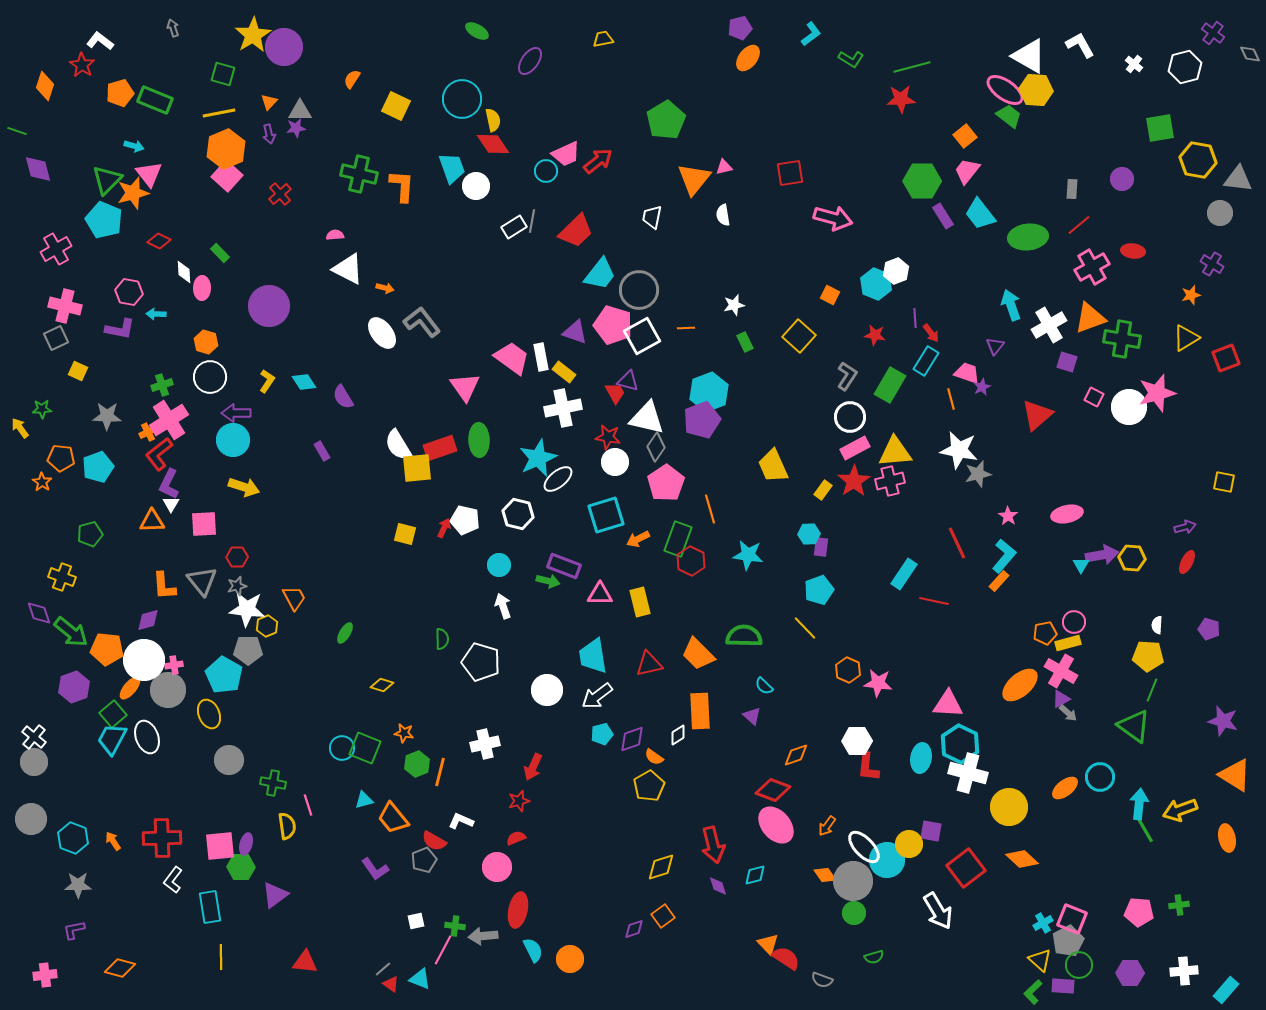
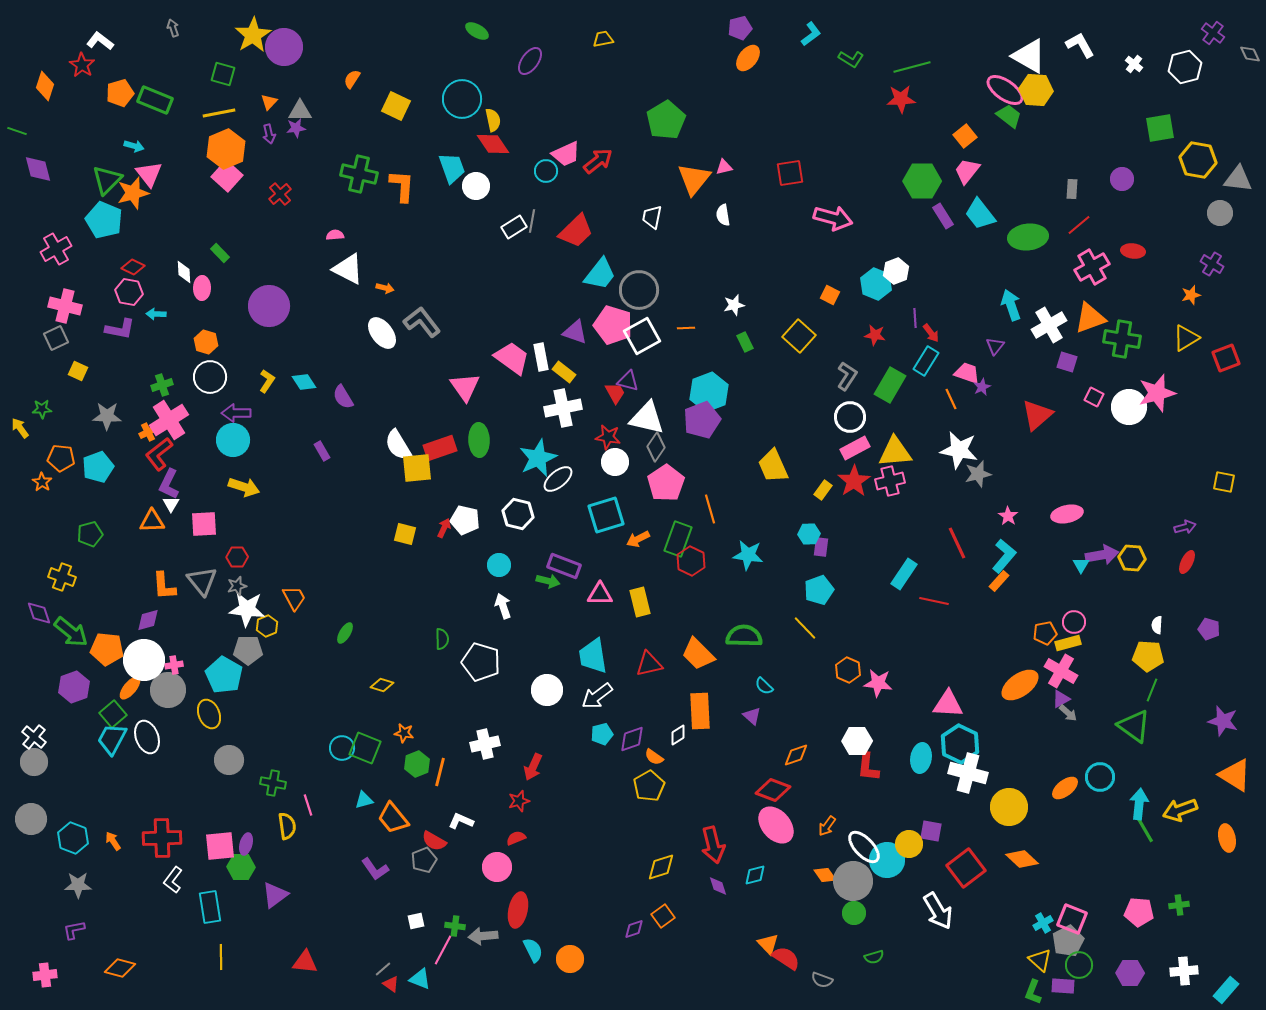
red diamond at (159, 241): moved 26 px left, 26 px down
orange line at (951, 399): rotated 10 degrees counterclockwise
orange ellipse at (1020, 685): rotated 6 degrees clockwise
green L-shape at (1033, 992): rotated 25 degrees counterclockwise
